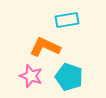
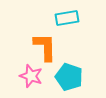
cyan rectangle: moved 2 px up
orange L-shape: rotated 64 degrees clockwise
